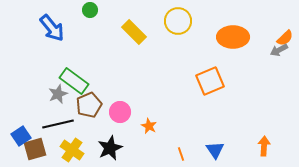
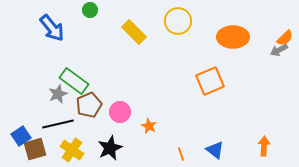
blue triangle: rotated 18 degrees counterclockwise
